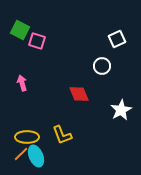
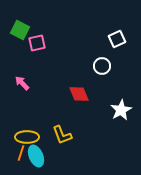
pink square: moved 2 px down; rotated 30 degrees counterclockwise
pink arrow: rotated 28 degrees counterclockwise
orange line: moved 1 px up; rotated 28 degrees counterclockwise
